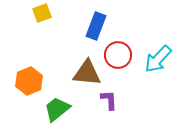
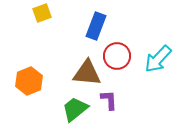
red circle: moved 1 px left, 1 px down
green trapezoid: moved 18 px right
